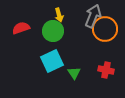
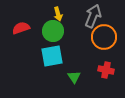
yellow arrow: moved 1 px left, 1 px up
orange circle: moved 1 px left, 8 px down
cyan square: moved 5 px up; rotated 15 degrees clockwise
green triangle: moved 4 px down
